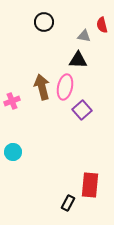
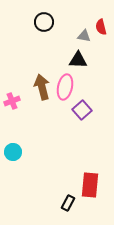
red semicircle: moved 1 px left, 2 px down
